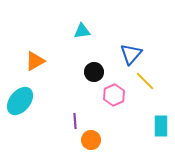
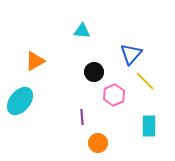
cyan triangle: rotated 12 degrees clockwise
purple line: moved 7 px right, 4 px up
cyan rectangle: moved 12 px left
orange circle: moved 7 px right, 3 px down
